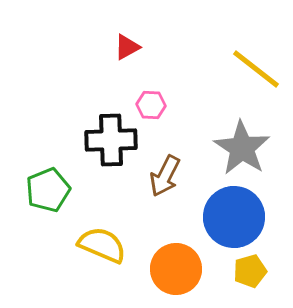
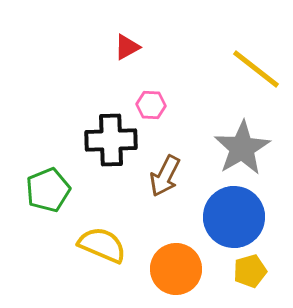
gray star: rotated 8 degrees clockwise
